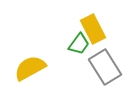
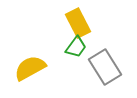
yellow rectangle: moved 15 px left, 6 px up
green trapezoid: moved 3 px left, 3 px down
